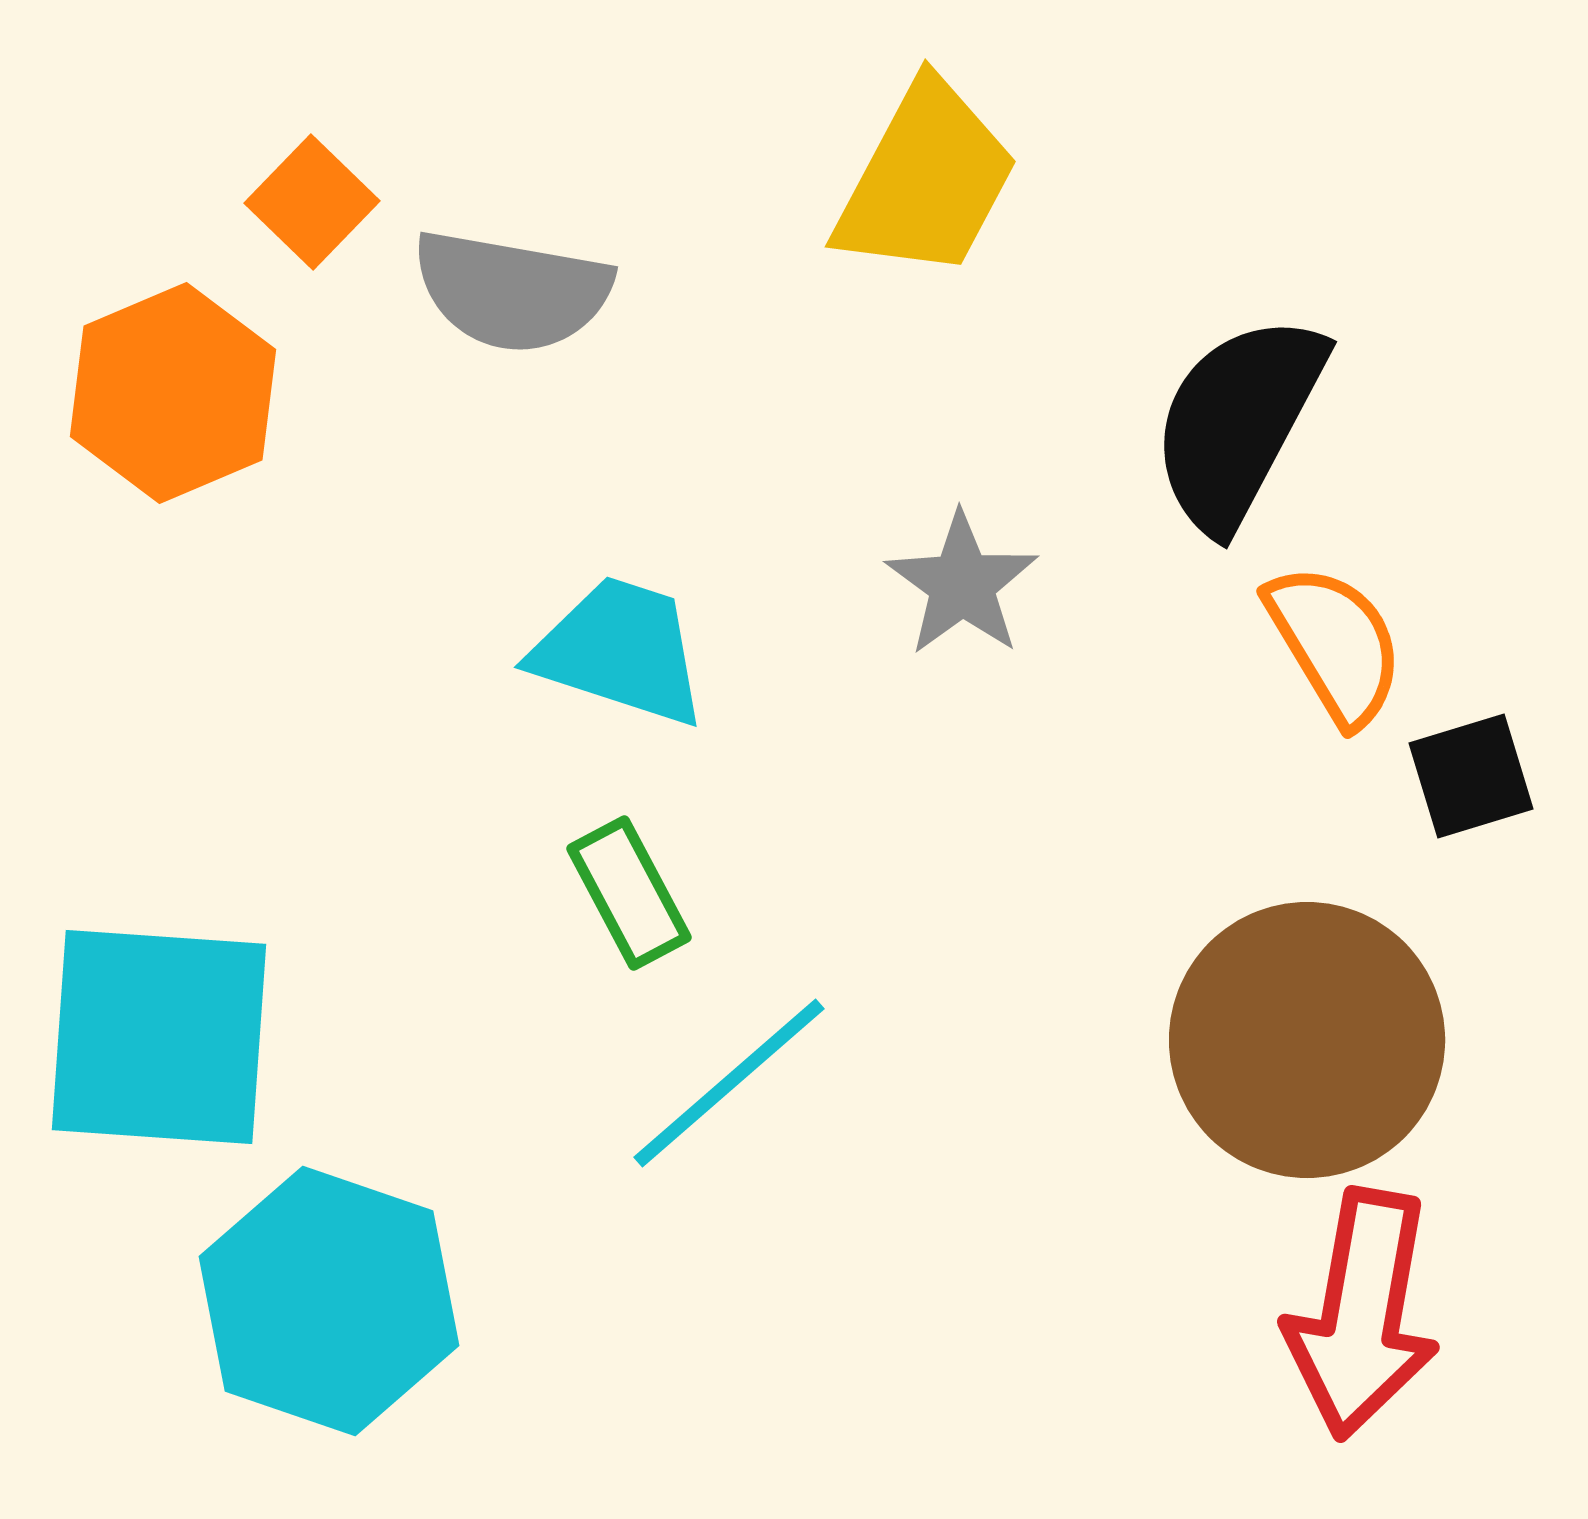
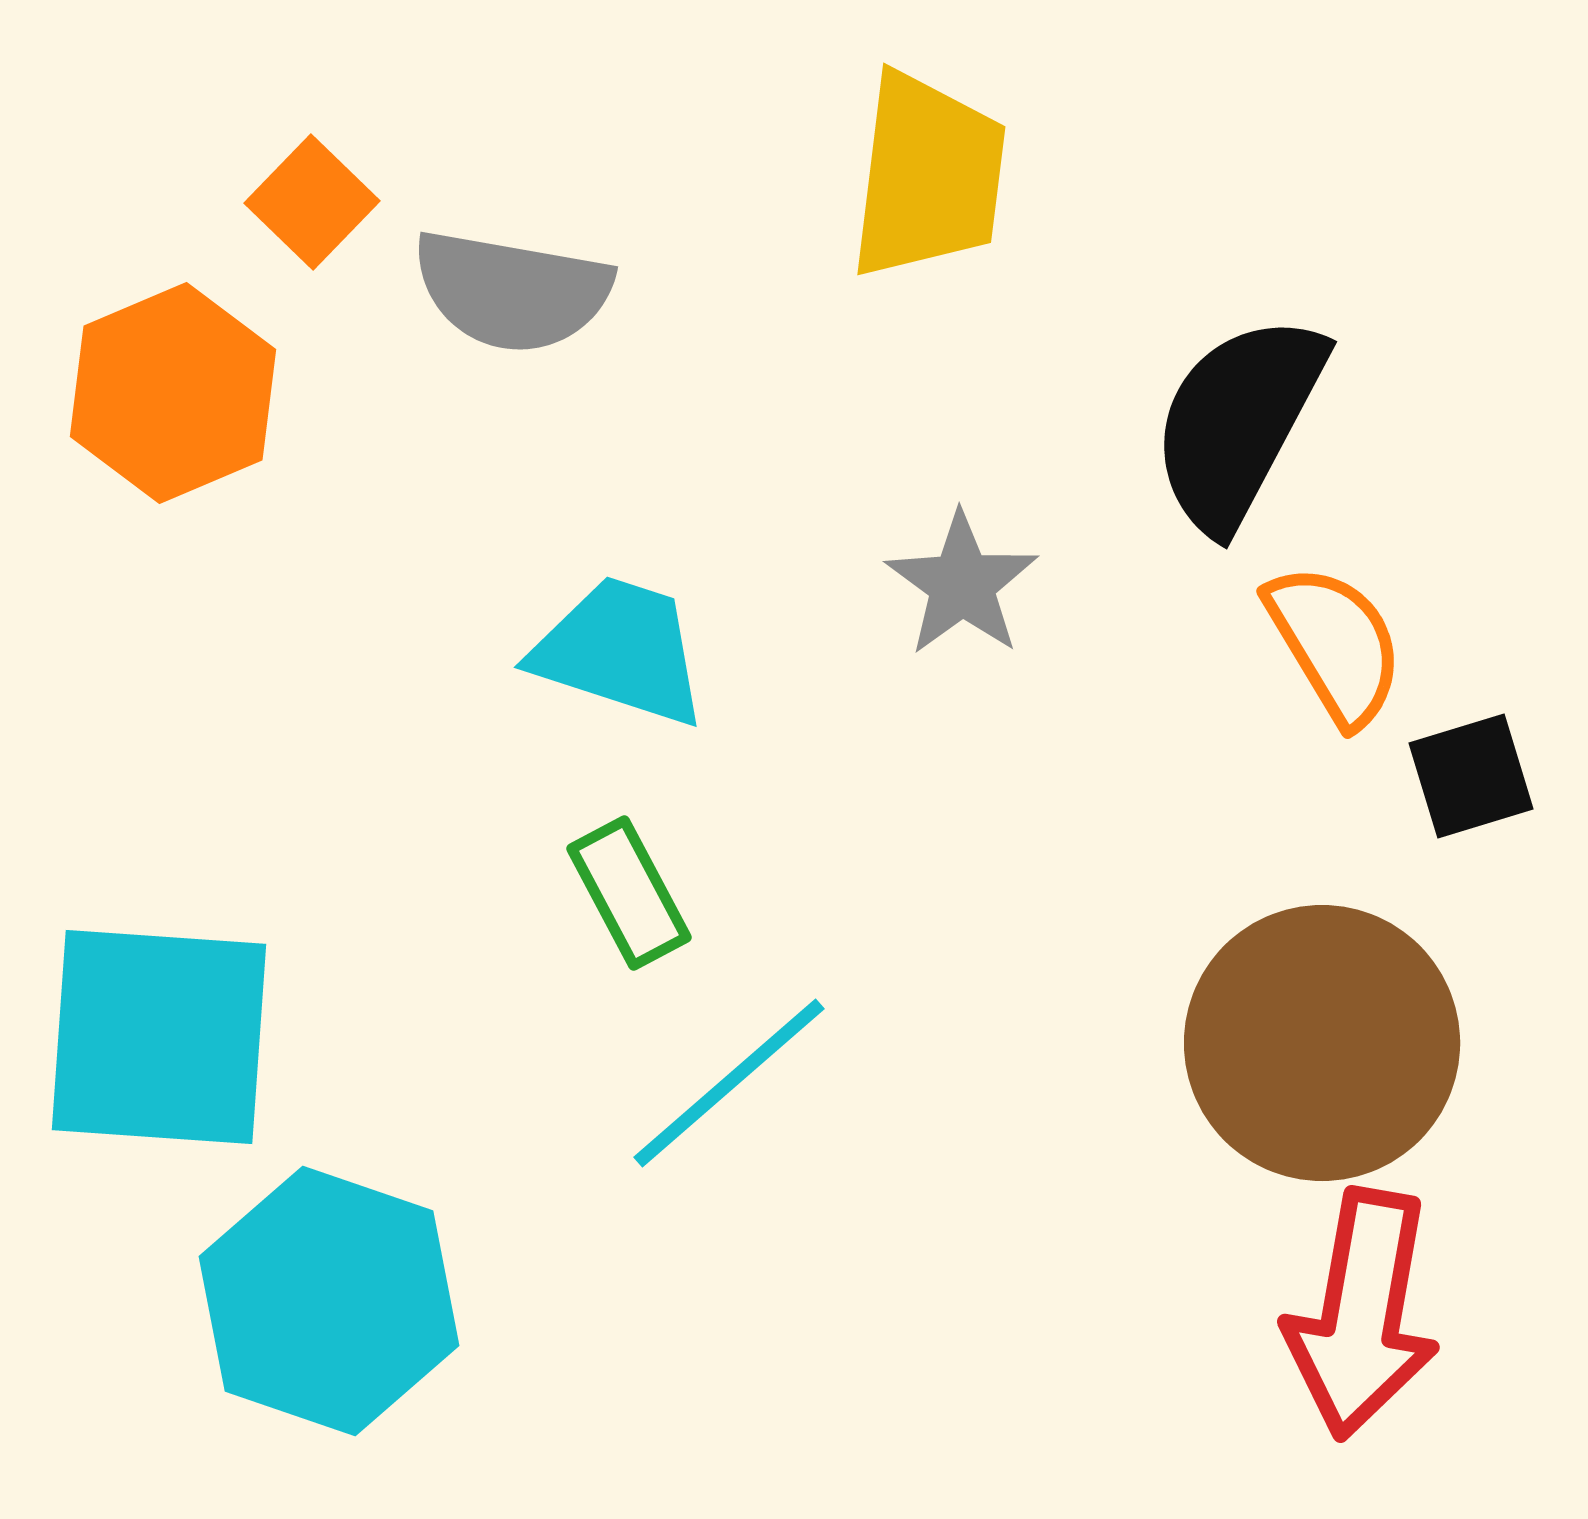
yellow trapezoid: moved 2 px right, 4 px up; rotated 21 degrees counterclockwise
brown circle: moved 15 px right, 3 px down
